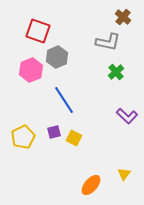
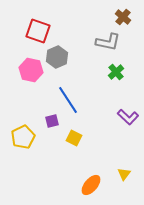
pink hexagon: rotated 25 degrees counterclockwise
blue line: moved 4 px right
purple L-shape: moved 1 px right, 1 px down
purple square: moved 2 px left, 11 px up
